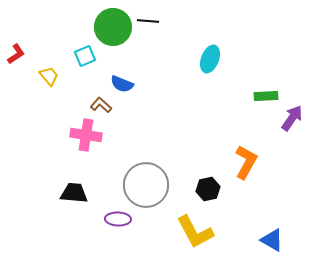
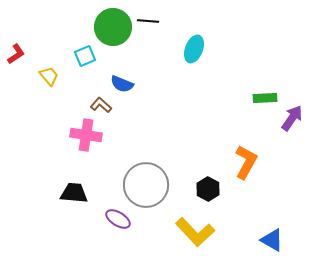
cyan ellipse: moved 16 px left, 10 px up
green rectangle: moved 1 px left, 2 px down
black hexagon: rotated 20 degrees counterclockwise
purple ellipse: rotated 30 degrees clockwise
yellow L-shape: rotated 15 degrees counterclockwise
